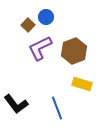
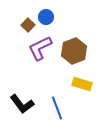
black L-shape: moved 6 px right
